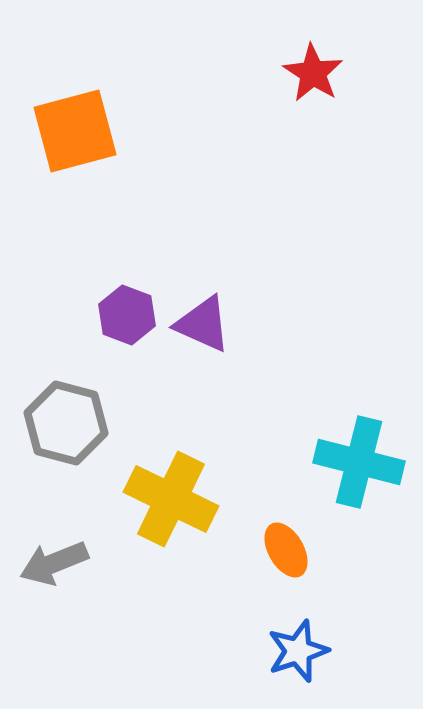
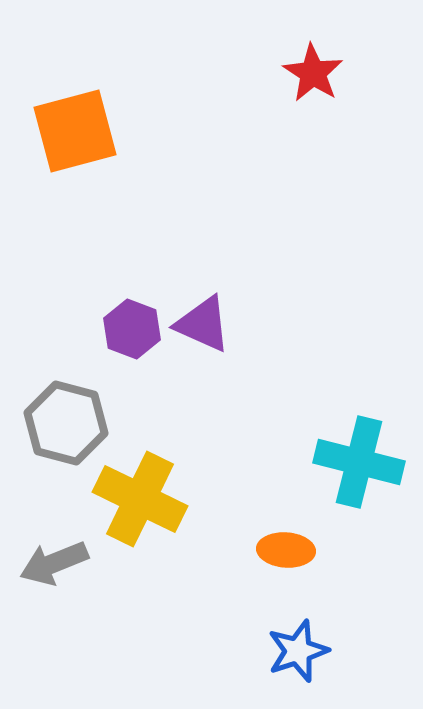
purple hexagon: moved 5 px right, 14 px down
yellow cross: moved 31 px left
orange ellipse: rotated 56 degrees counterclockwise
